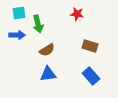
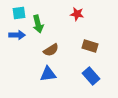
brown semicircle: moved 4 px right
